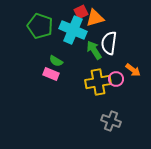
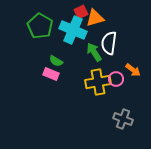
green pentagon: rotated 10 degrees clockwise
green arrow: moved 2 px down
gray cross: moved 12 px right, 2 px up
